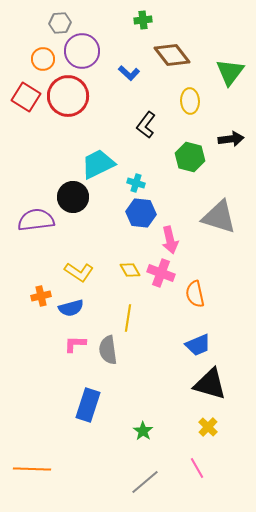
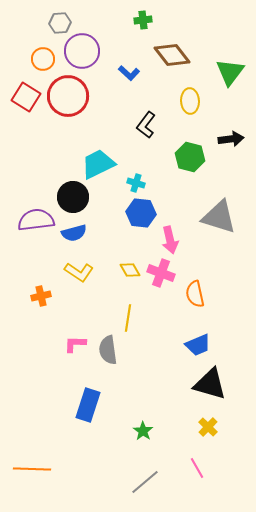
blue semicircle: moved 3 px right, 75 px up
